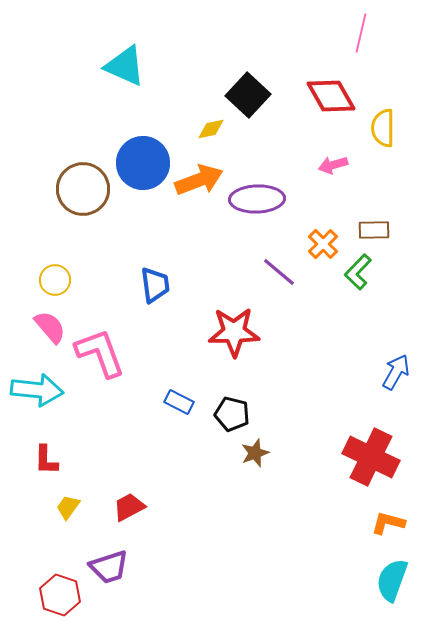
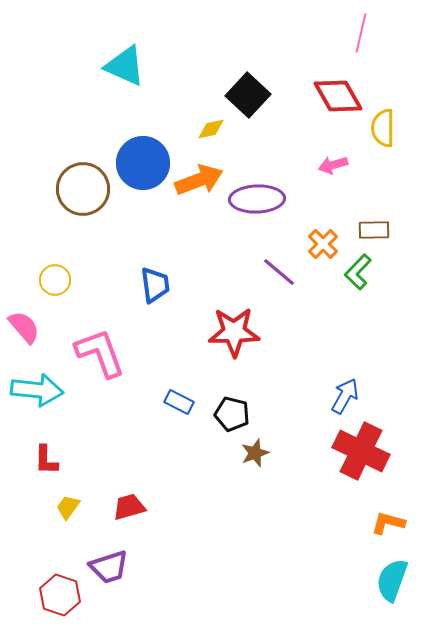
red diamond: moved 7 px right
pink semicircle: moved 26 px left
blue arrow: moved 51 px left, 24 px down
red cross: moved 10 px left, 6 px up
red trapezoid: rotated 12 degrees clockwise
